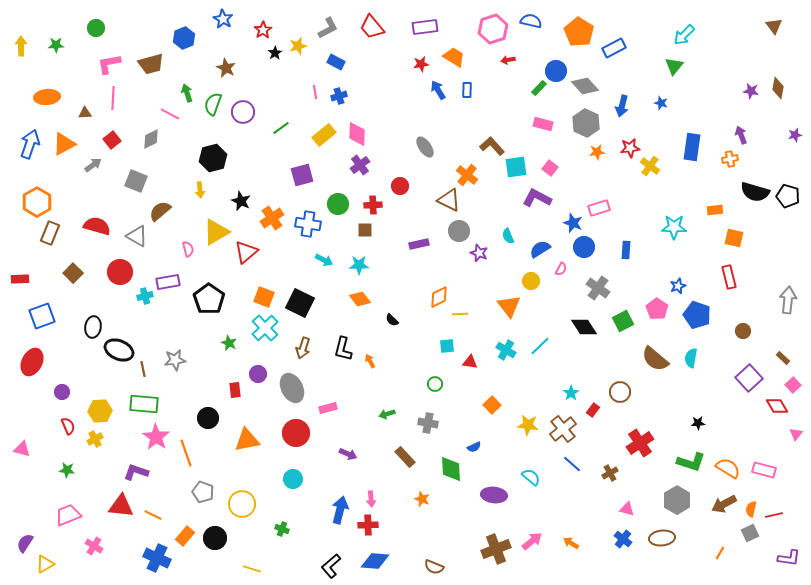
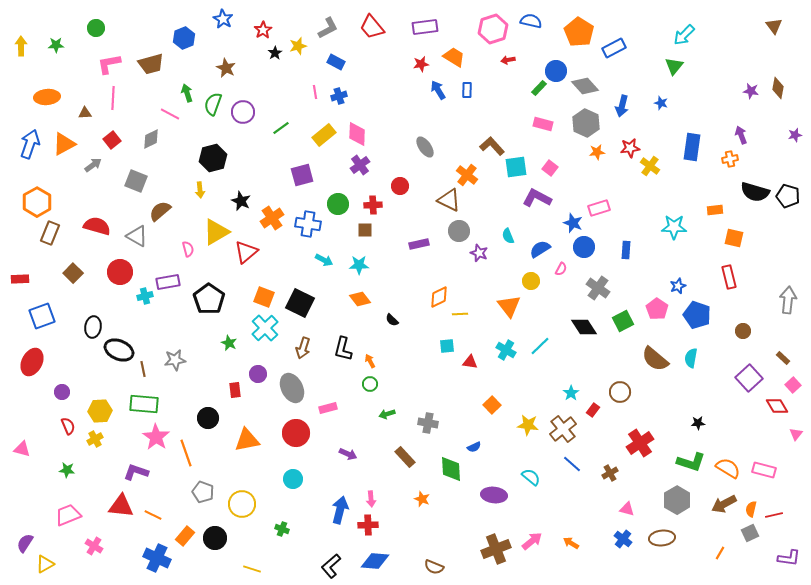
green circle at (435, 384): moved 65 px left
